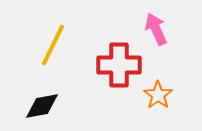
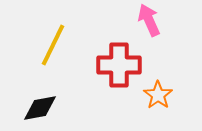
pink arrow: moved 7 px left, 9 px up
black diamond: moved 2 px left, 2 px down
